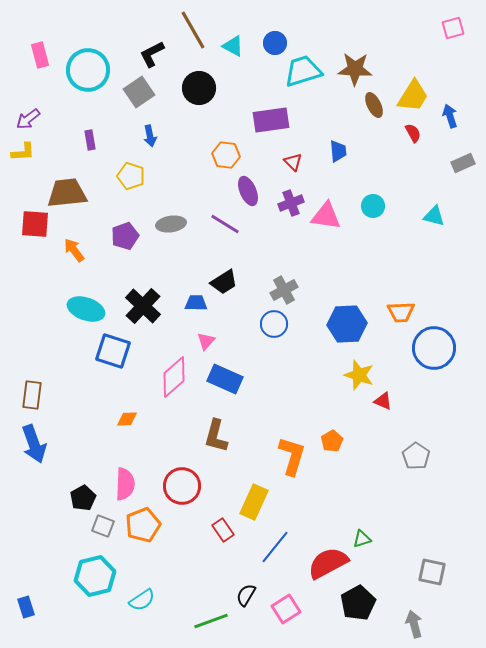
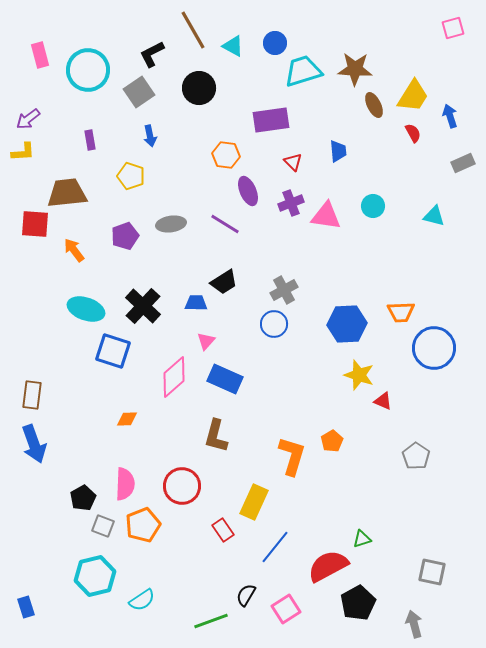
red semicircle at (328, 563): moved 3 px down
